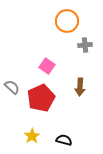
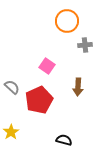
brown arrow: moved 2 px left
red pentagon: moved 2 px left, 2 px down
yellow star: moved 21 px left, 4 px up
